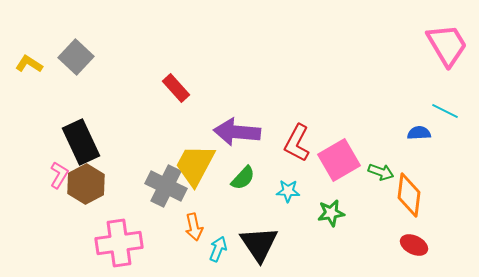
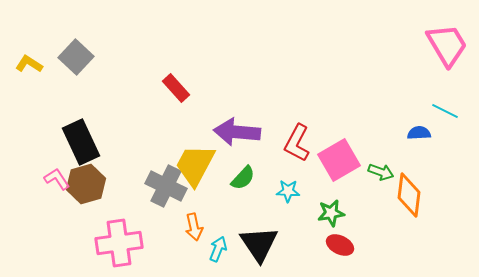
pink L-shape: moved 2 px left, 4 px down; rotated 64 degrees counterclockwise
brown hexagon: rotated 12 degrees clockwise
red ellipse: moved 74 px left
